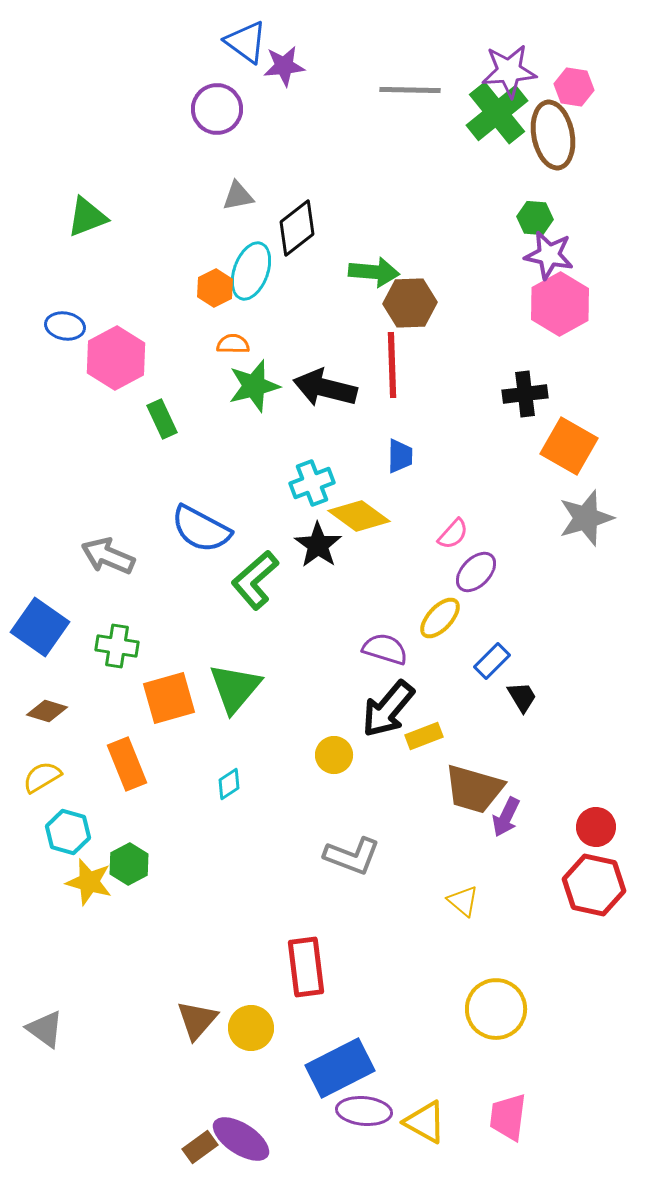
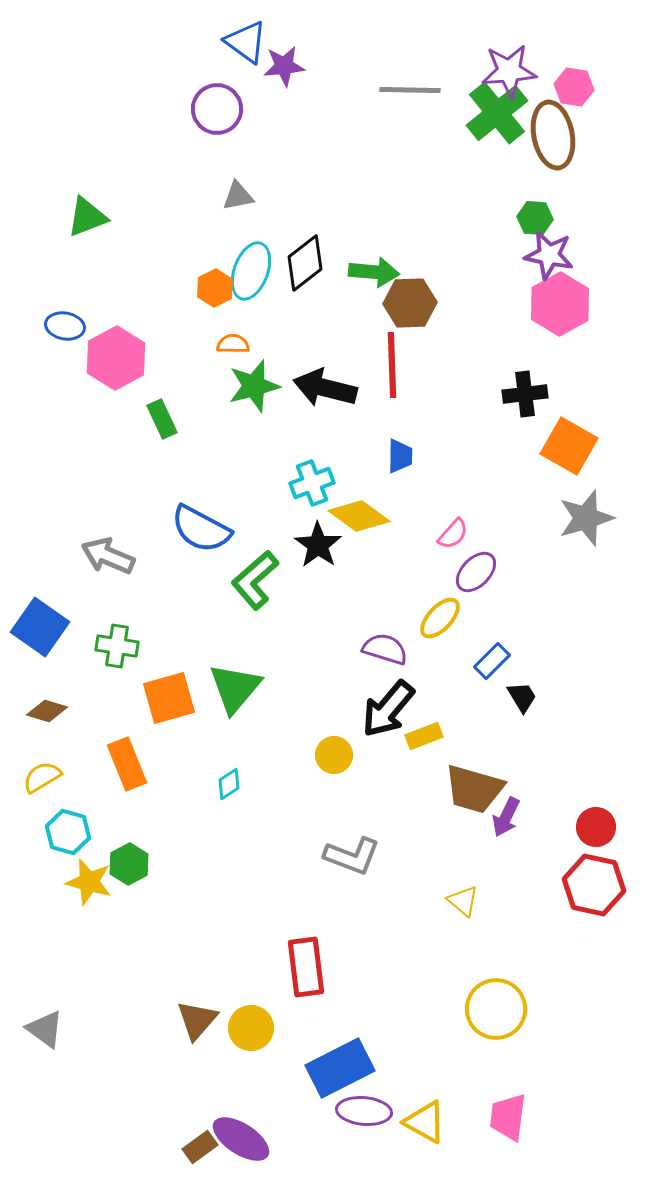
black diamond at (297, 228): moved 8 px right, 35 px down
